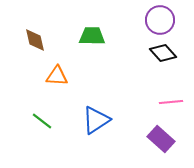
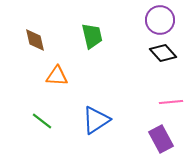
green trapezoid: rotated 76 degrees clockwise
purple rectangle: rotated 20 degrees clockwise
